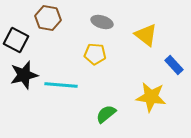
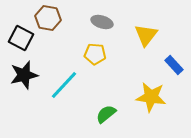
yellow triangle: rotated 30 degrees clockwise
black square: moved 5 px right, 2 px up
cyan line: moved 3 px right; rotated 52 degrees counterclockwise
